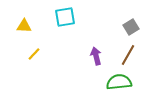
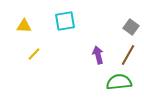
cyan square: moved 4 px down
gray square: rotated 21 degrees counterclockwise
purple arrow: moved 2 px right, 1 px up
